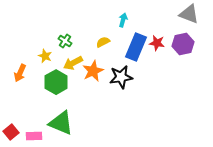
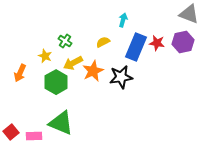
purple hexagon: moved 2 px up
